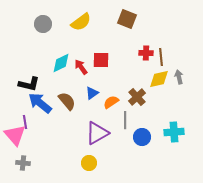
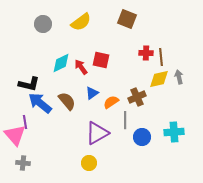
red square: rotated 12 degrees clockwise
brown cross: rotated 18 degrees clockwise
